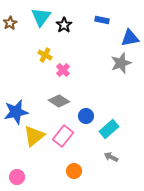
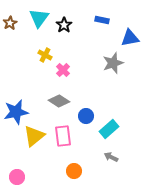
cyan triangle: moved 2 px left, 1 px down
gray star: moved 8 px left
pink rectangle: rotated 45 degrees counterclockwise
